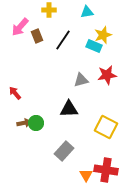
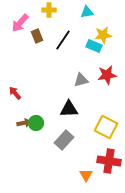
pink arrow: moved 4 px up
yellow star: rotated 12 degrees clockwise
gray rectangle: moved 11 px up
red cross: moved 3 px right, 9 px up
